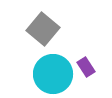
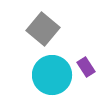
cyan circle: moved 1 px left, 1 px down
